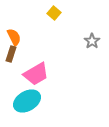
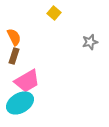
gray star: moved 2 px left, 1 px down; rotated 21 degrees clockwise
brown rectangle: moved 3 px right, 2 px down
pink trapezoid: moved 9 px left, 7 px down
cyan ellipse: moved 7 px left, 2 px down
